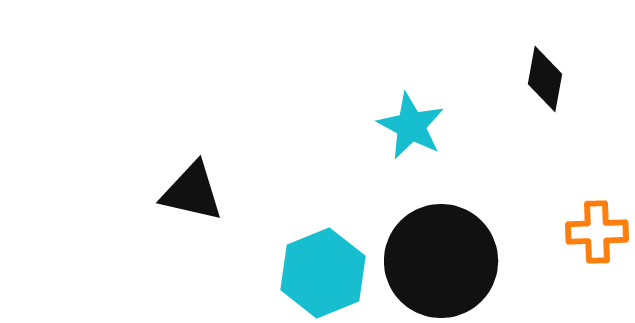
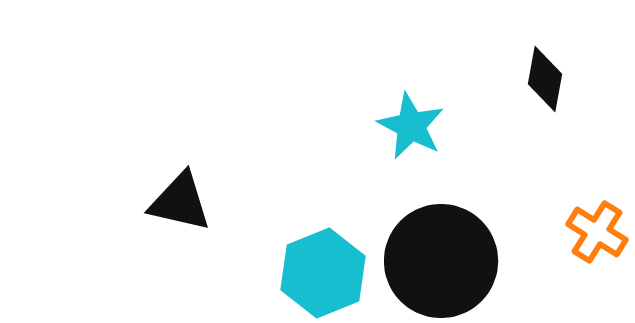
black triangle: moved 12 px left, 10 px down
orange cross: rotated 34 degrees clockwise
